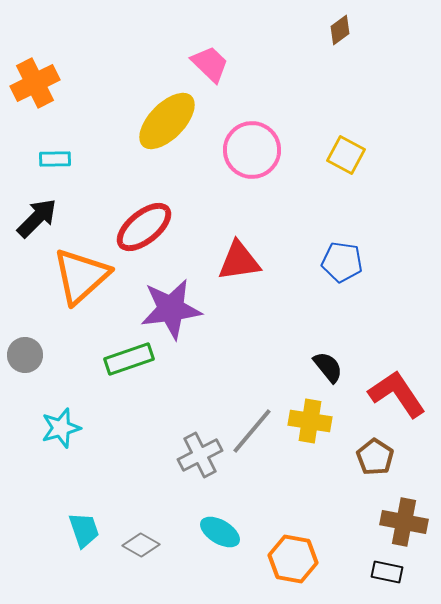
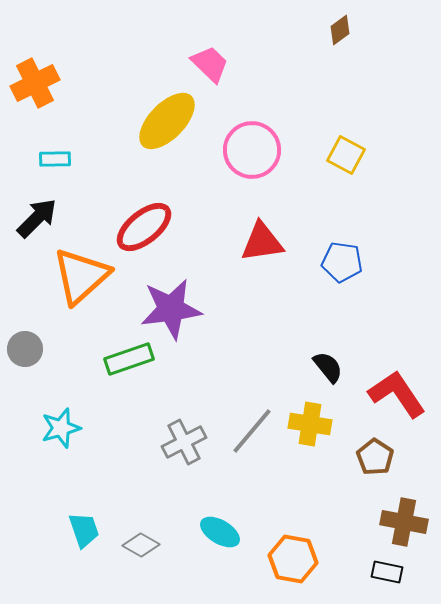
red triangle: moved 23 px right, 19 px up
gray circle: moved 6 px up
yellow cross: moved 3 px down
gray cross: moved 16 px left, 13 px up
